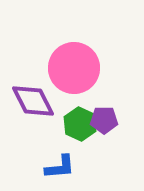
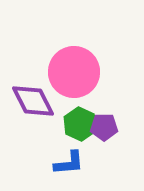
pink circle: moved 4 px down
purple pentagon: moved 7 px down
blue L-shape: moved 9 px right, 4 px up
